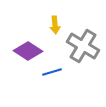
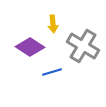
yellow arrow: moved 2 px left, 1 px up
purple diamond: moved 2 px right, 4 px up
